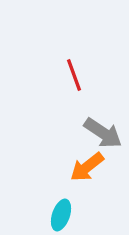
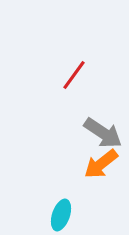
red line: rotated 56 degrees clockwise
orange arrow: moved 14 px right, 3 px up
